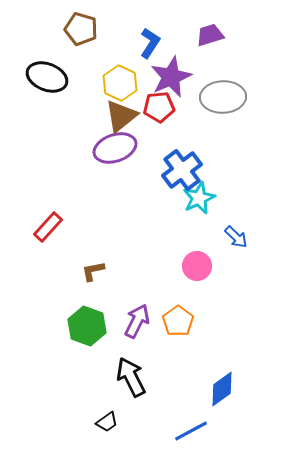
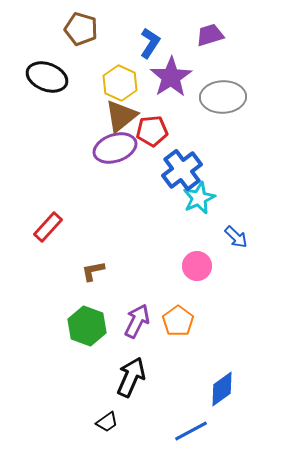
purple star: rotated 9 degrees counterclockwise
red pentagon: moved 7 px left, 24 px down
black arrow: rotated 51 degrees clockwise
